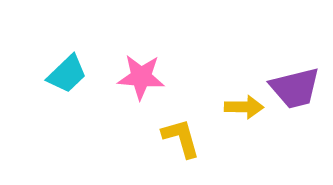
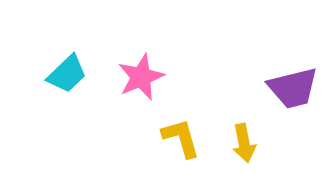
pink star: rotated 27 degrees counterclockwise
purple trapezoid: moved 2 px left
yellow arrow: moved 36 px down; rotated 78 degrees clockwise
